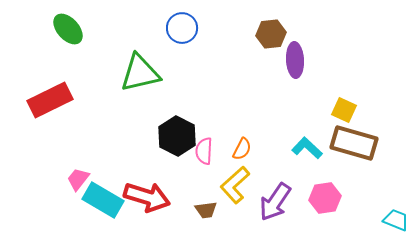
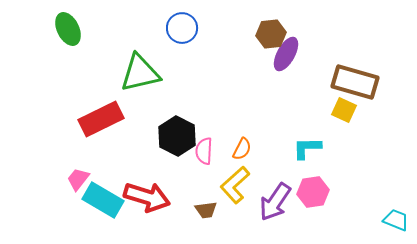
green ellipse: rotated 16 degrees clockwise
purple ellipse: moved 9 px left, 6 px up; rotated 32 degrees clockwise
red rectangle: moved 51 px right, 19 px down
brown rectangle: moved 1 px right, 61 px up
cyan L-shape: rotated 44 degrees counterclockwise
pink hexagon: moved 12 px left, 6 px up
